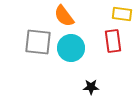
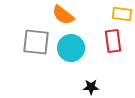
orange semicircle: moved 1 px left, 1 px up; rotated 15 degrees counterclockwise
gray square: moved 2 px left
